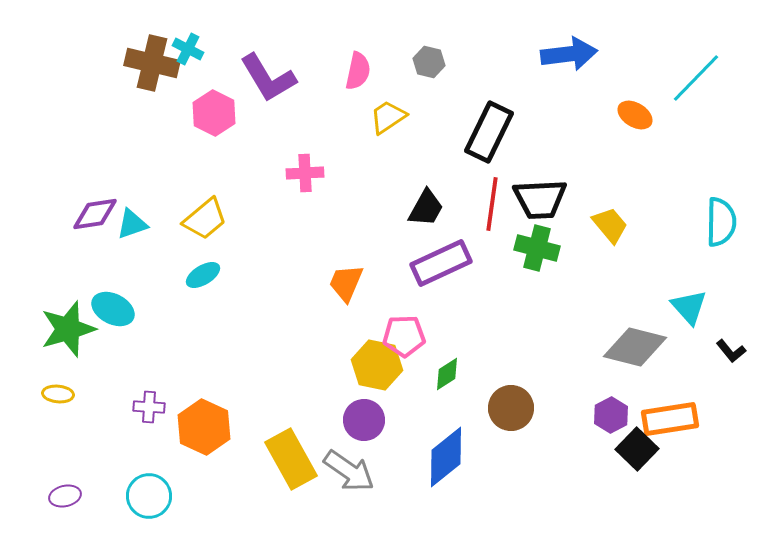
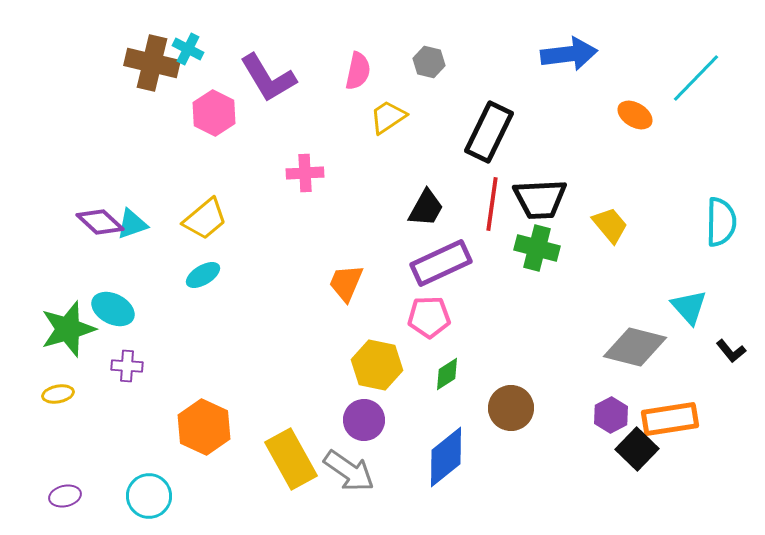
purple diamond at (95, 214): moved 5 px right, 8 px down; rotated 51 degrees clockwise
pink pentagon at (404, 336): moved 25 px right, 19 px up
yellow ellipse at (58, 394): rotated 16 degrees counterclockwise
purple cross at (149, 407): moved 22 px left, 41 px up
